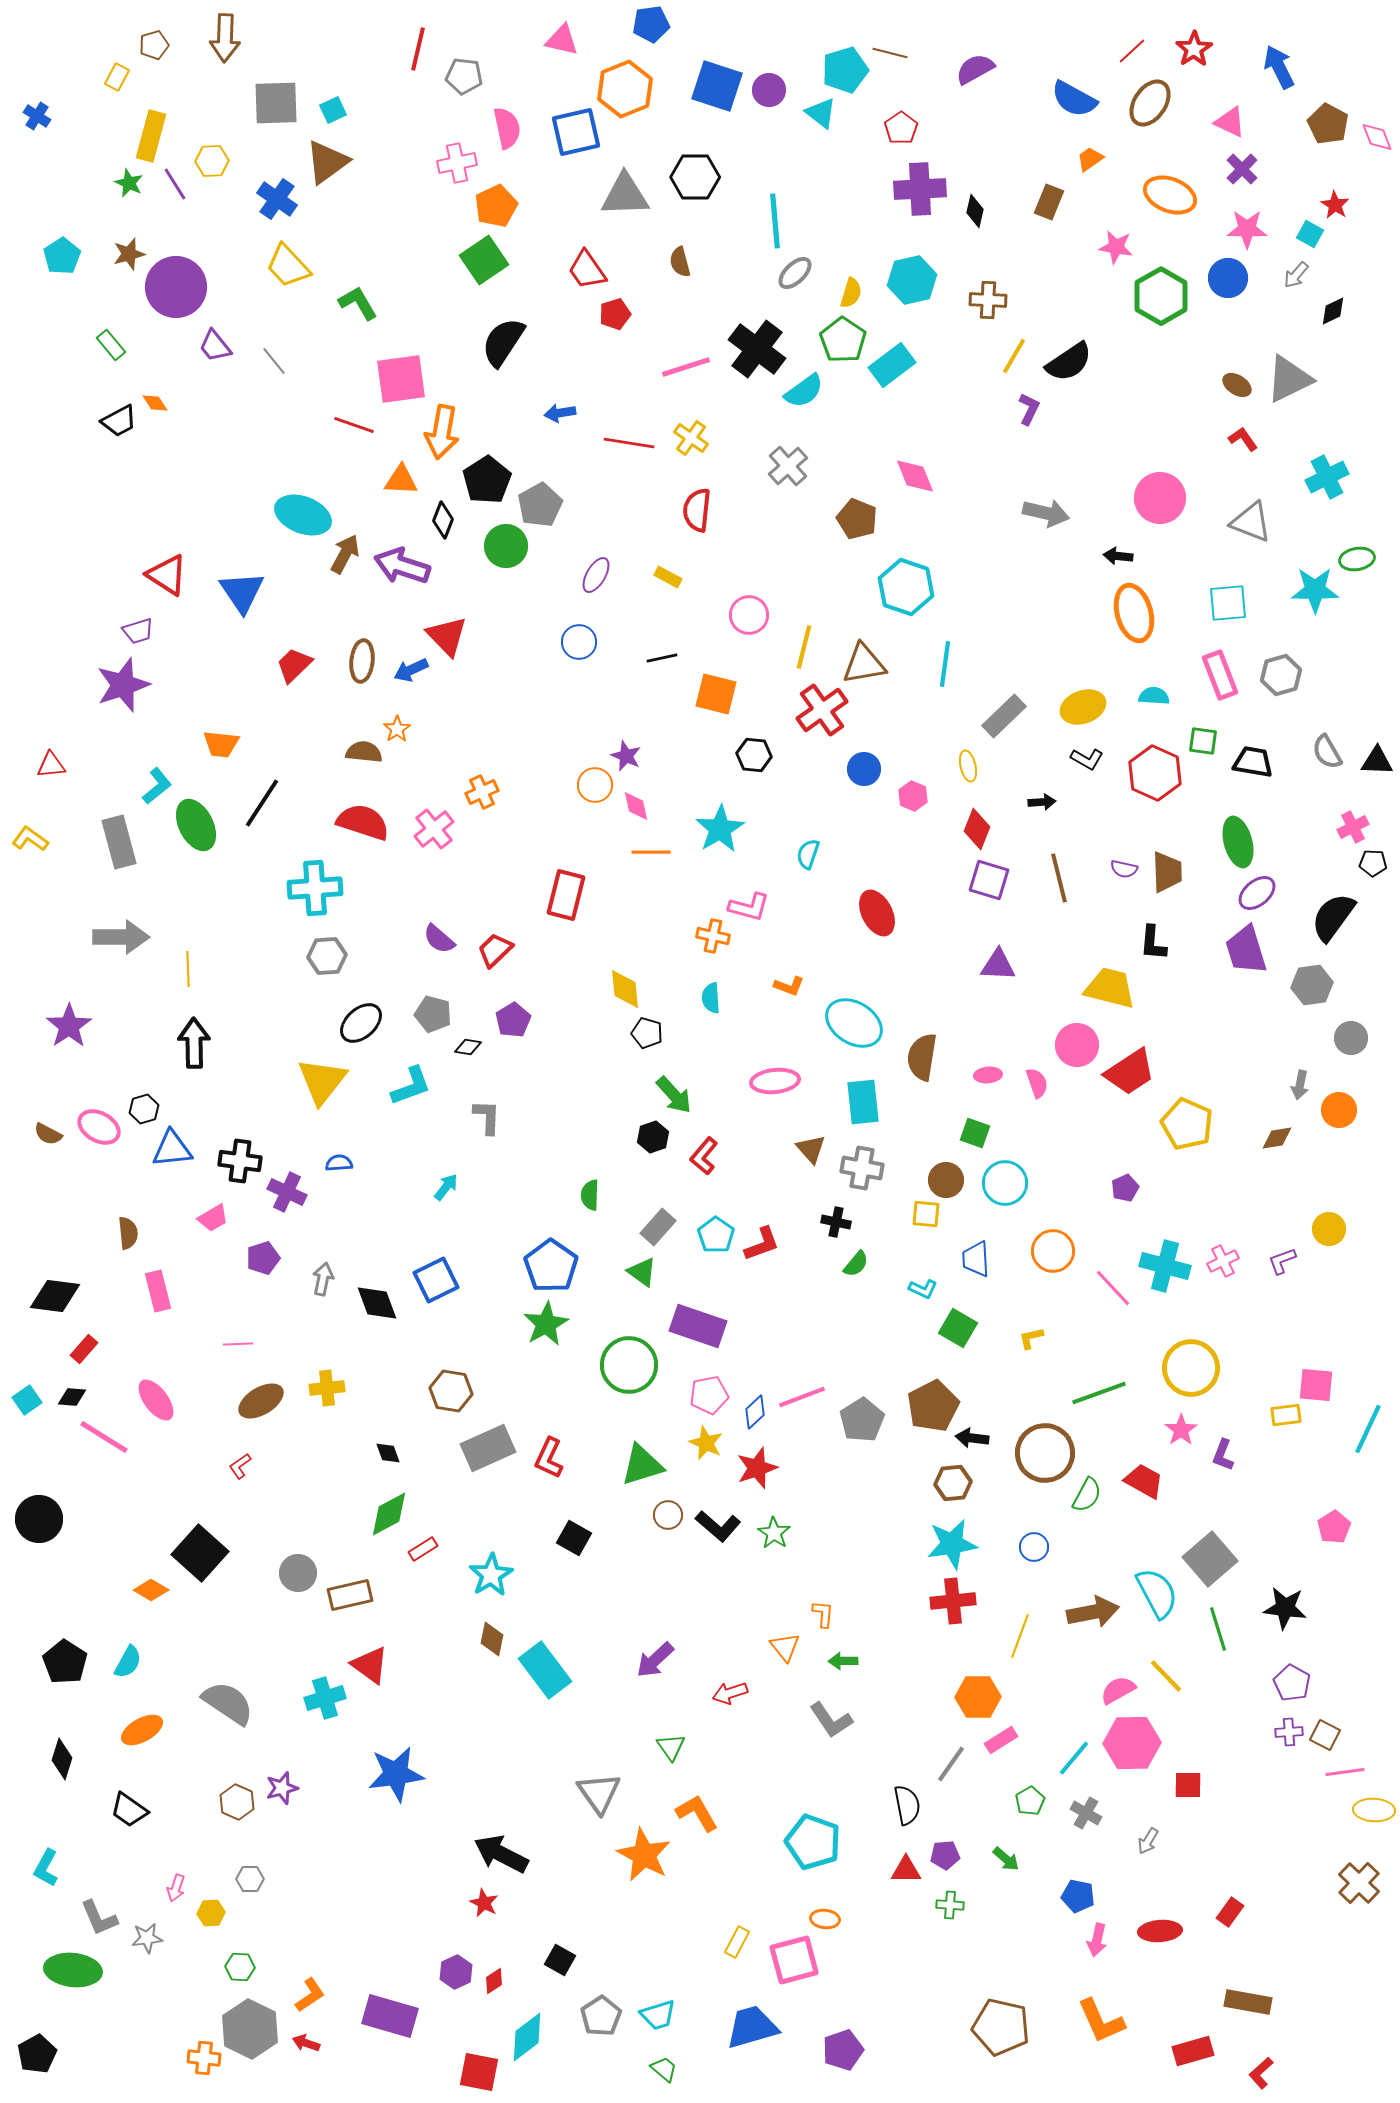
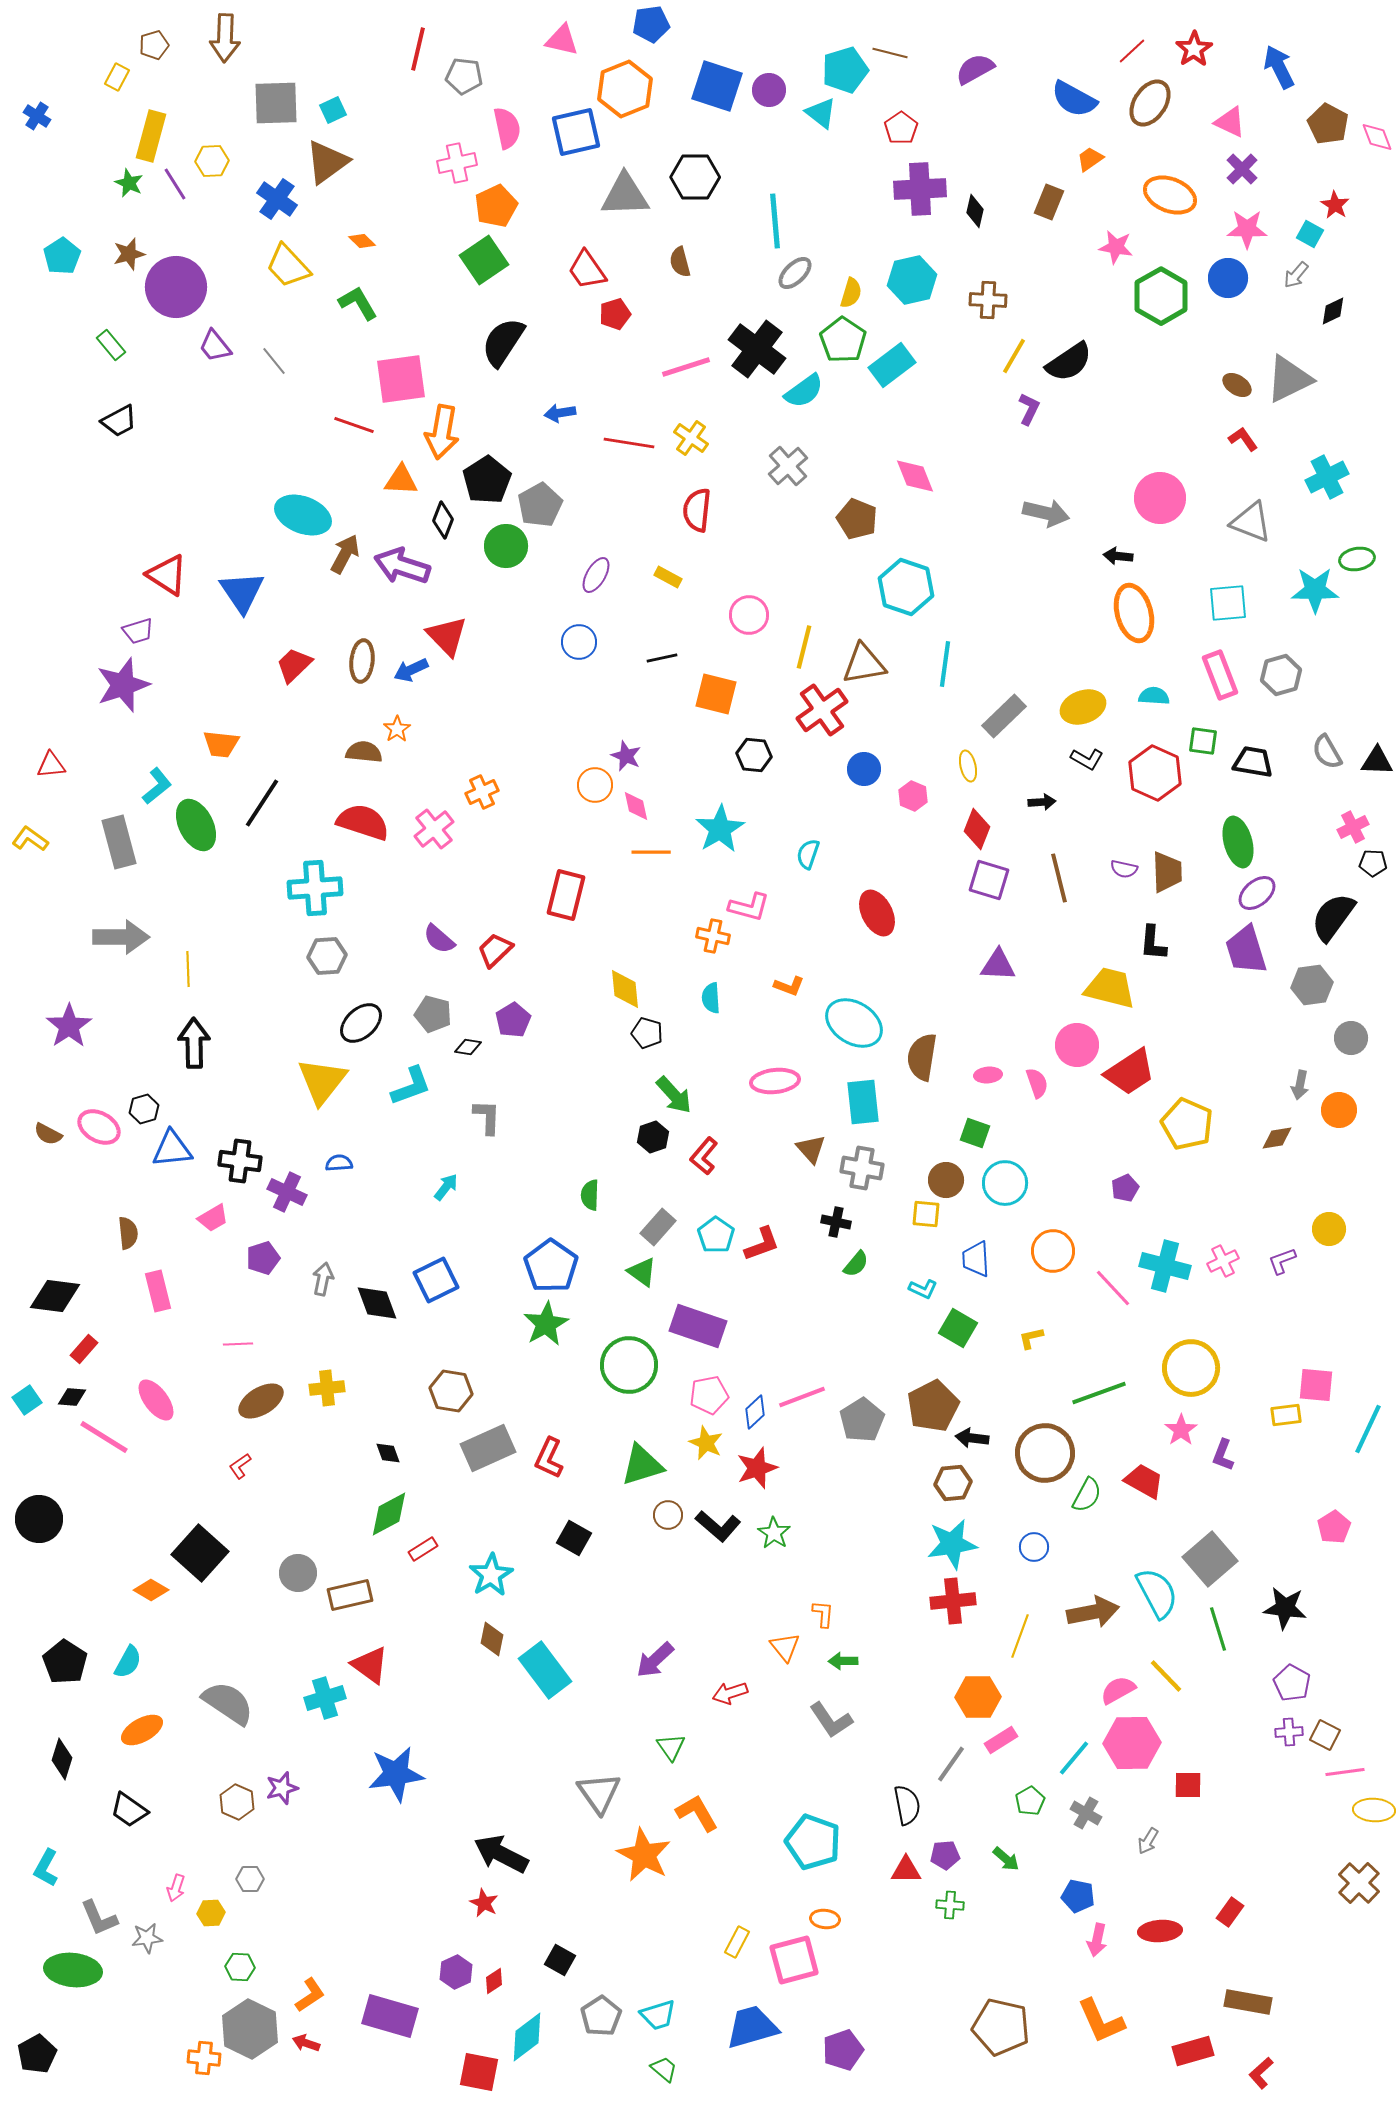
orange diamond at (155, 403): moved 207 px right, 162 px up; rotated 12 degrees counterclockwise
